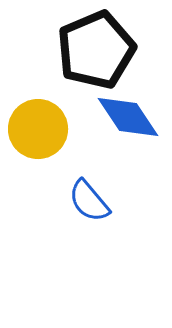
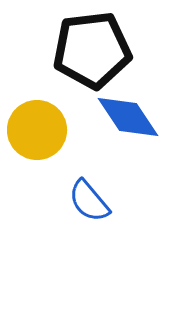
black pentagon: moved 4 px left; rotated 16 degrees clockwise
yellow circle: moved 1 px left, 1 px down
